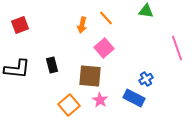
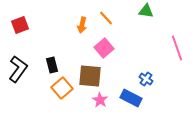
black L-shape: moved 1 px right; rotated 60 degrees counterclockwise
blue cross: rotated 24 degrees counterclockwise
blue rectangle: moved 3 px left
orange square: moved 7 px left, 17 px up
